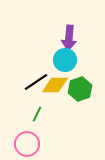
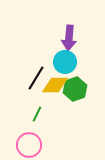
cyan circle: moved 2 px down
black line: moved 4 px up; rotated 25 degrees counterclockwise
green hexagon: moved 5 px left
pink circle: moved 2 px right, 1 px down
